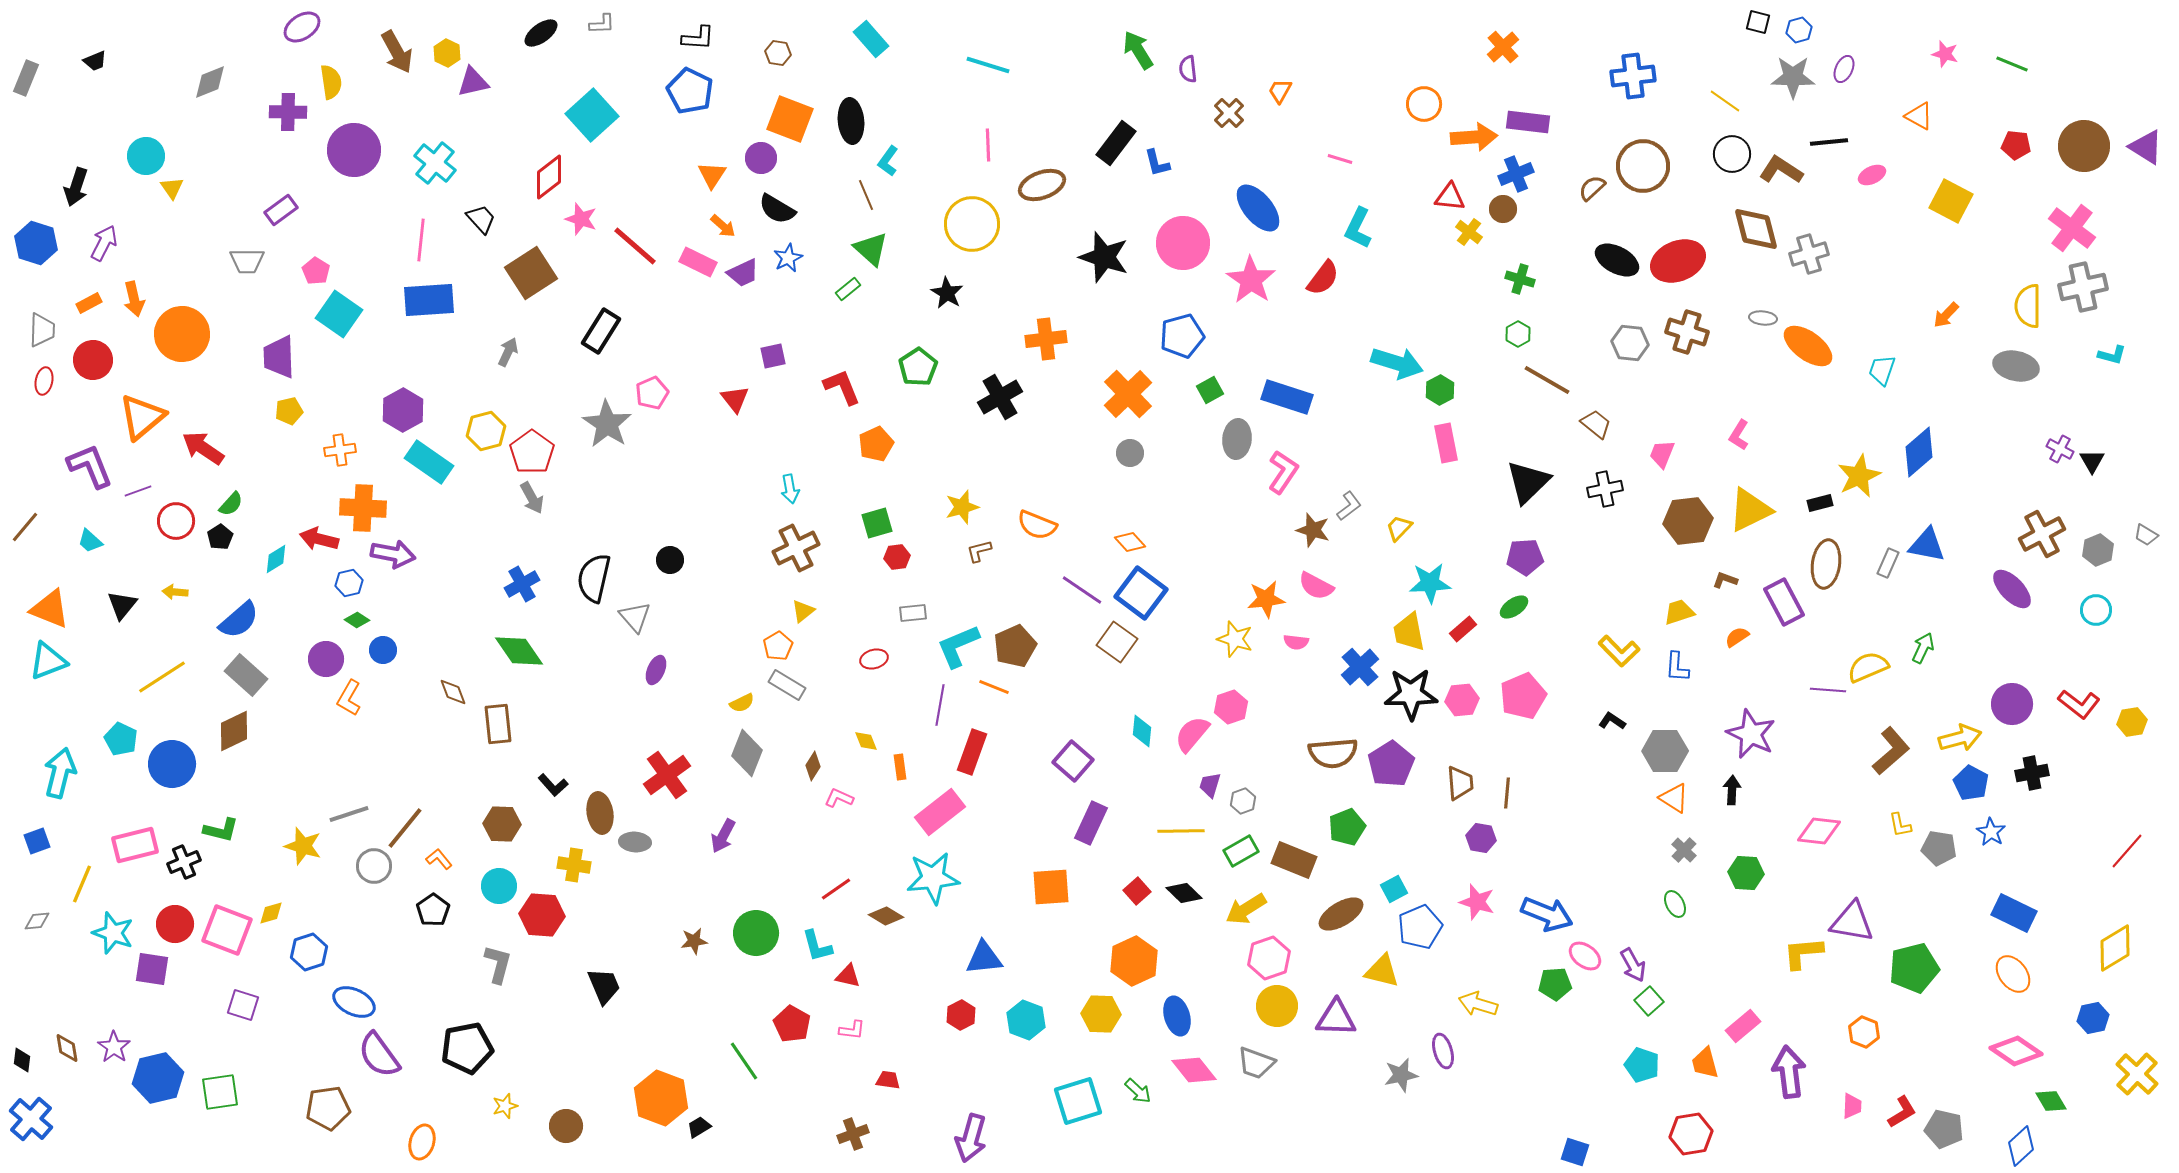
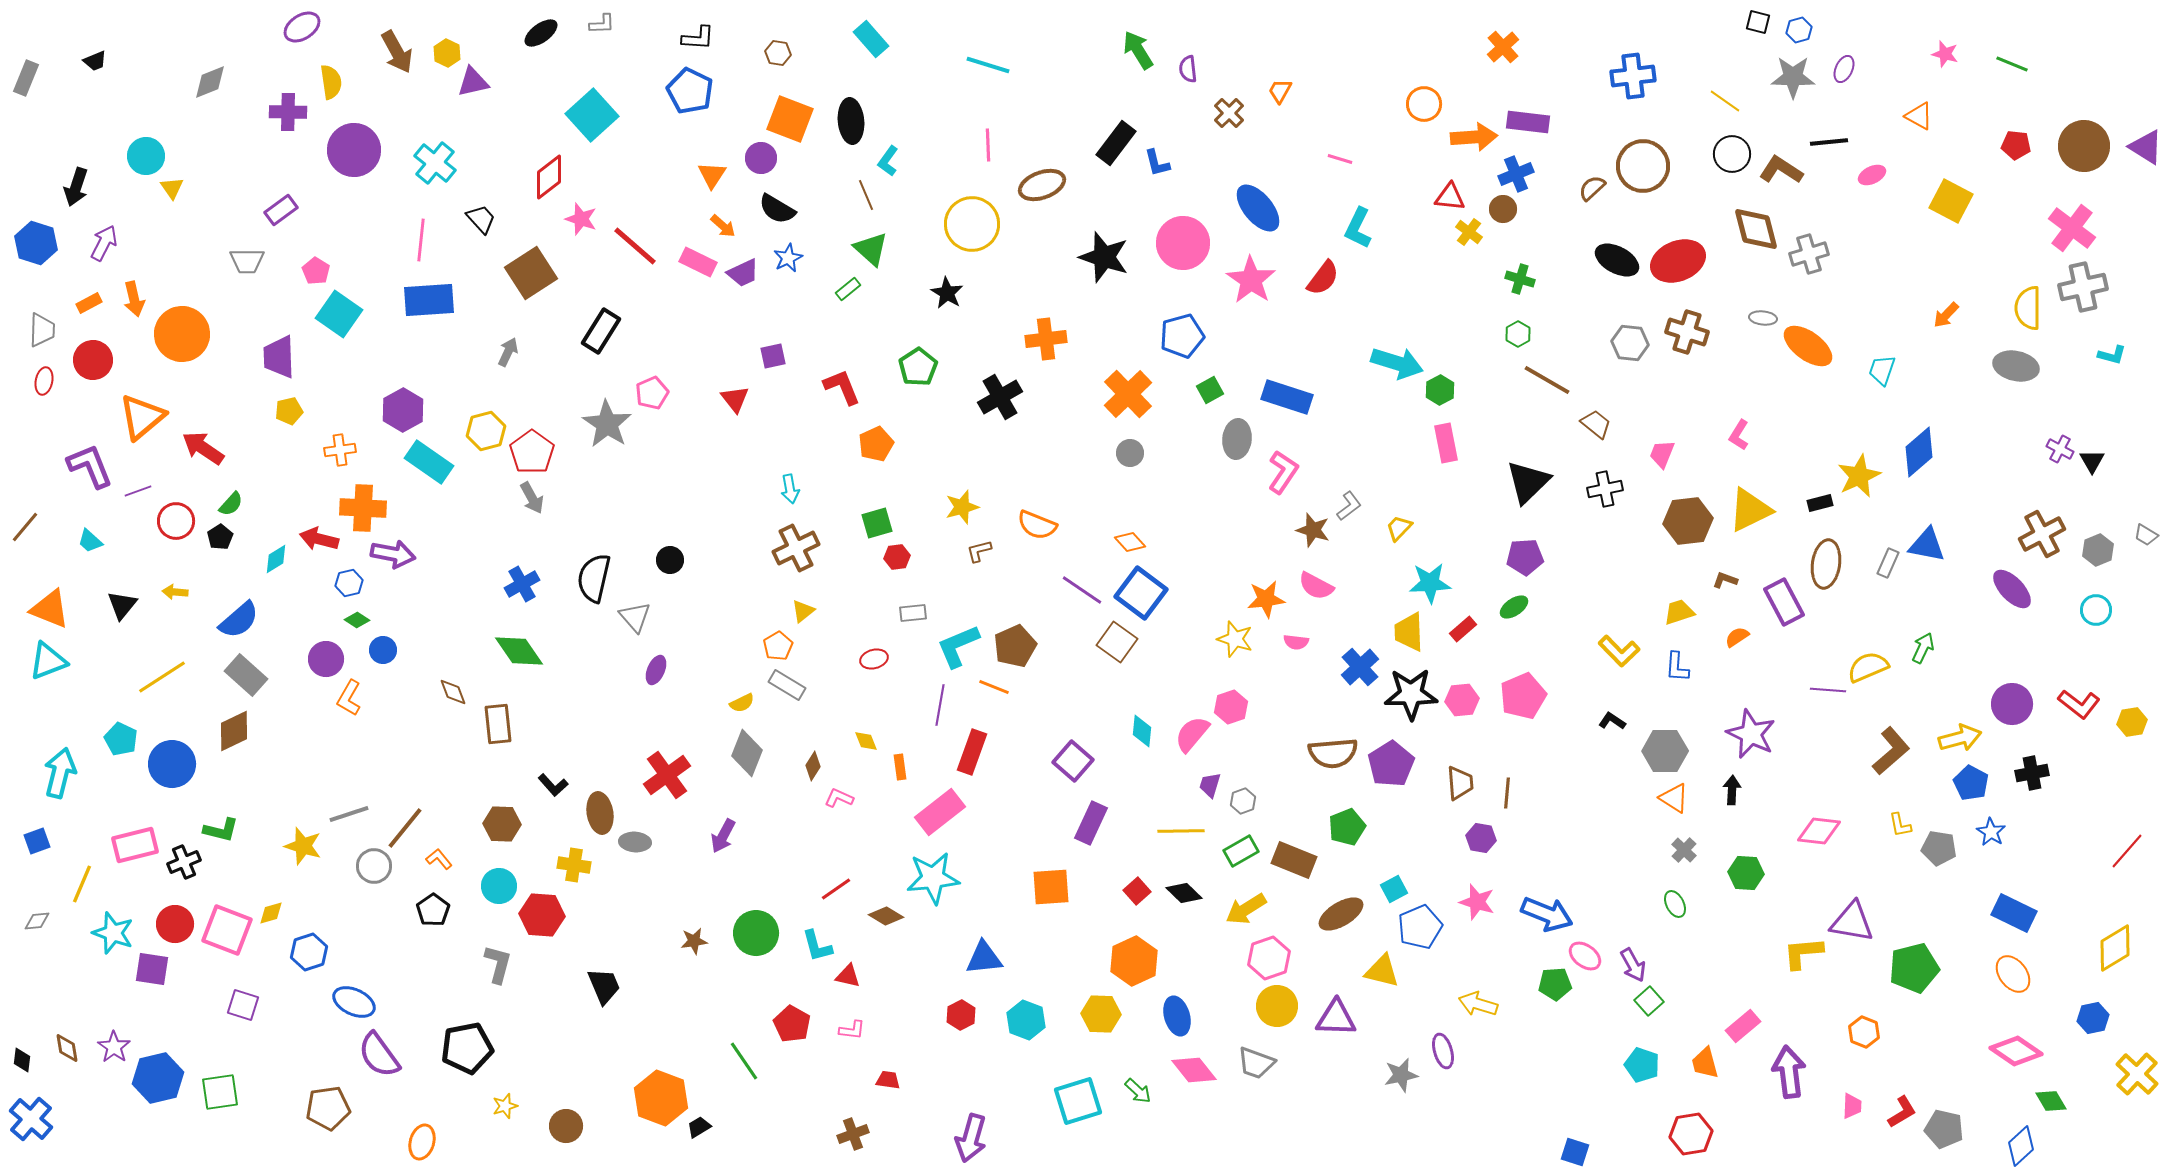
yellow semicircle at (2028, 306): moved 2 px down
yellow trapezoid at (1409, 632): rotated 9 degrees clockwise
